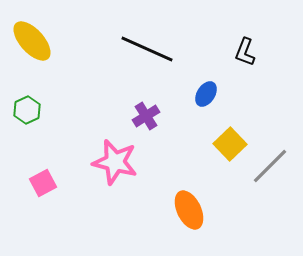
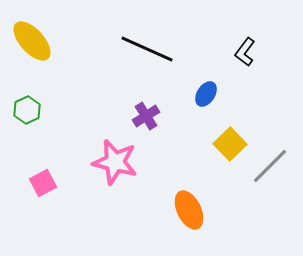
black L-shape: rotated 16 degrees clockwise
